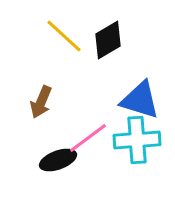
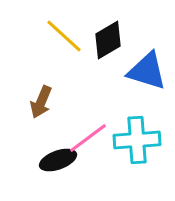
blue triangle: moved 7 px right, 29 px up
